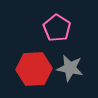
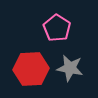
red hexagon: moved 3 px left
